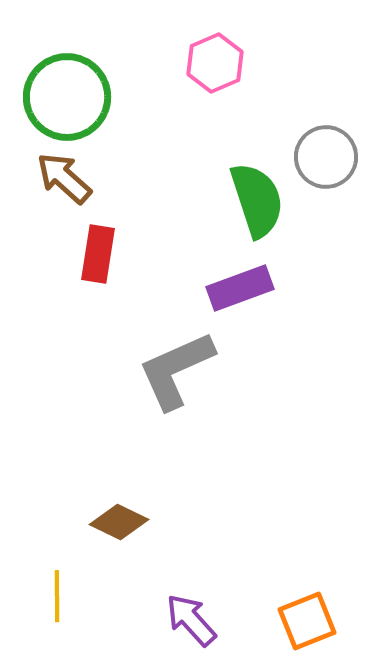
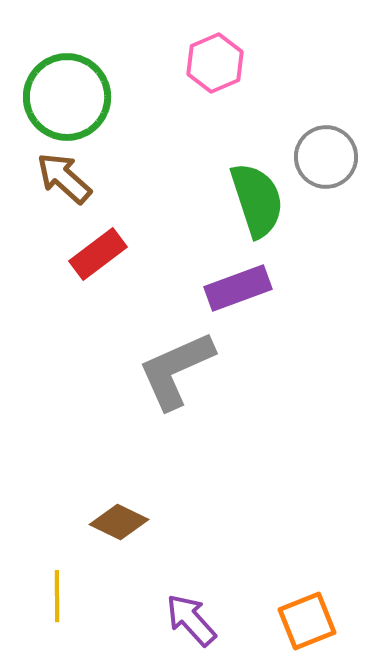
red rectangle: rotated 44 degrees clockwise
purple rectangle: moved 2 px left
